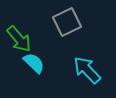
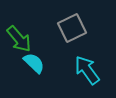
gray square: moved 5 px right, 6 px down
cyan arrow: rotated 8 degrees clockwise
